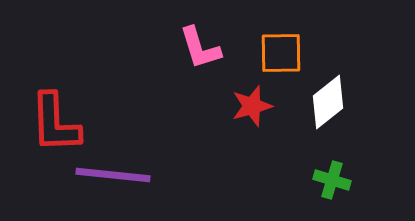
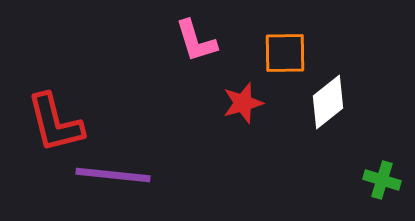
pink L-shape: moved 4 px left, 7 px up
orange square: moved 4 px right
red star: moved 9 px left, 3 px up
red L-shape: rotated 12 degrees counterclockwise
green cross: moved 50 px right
